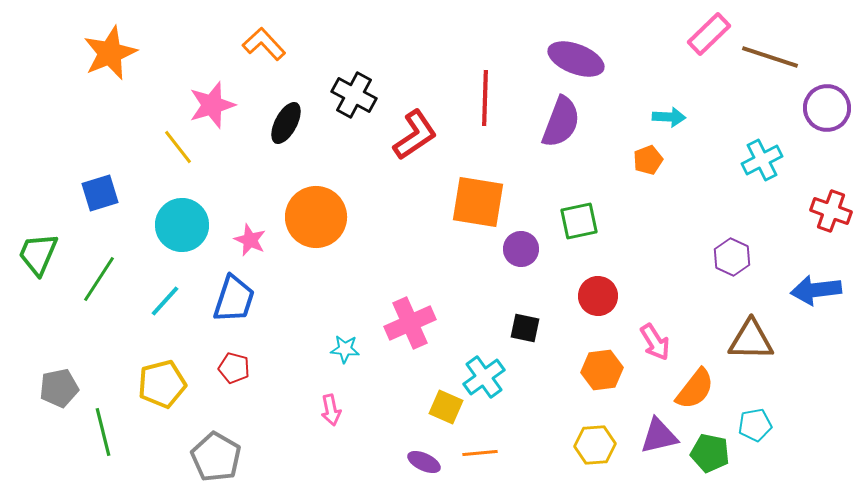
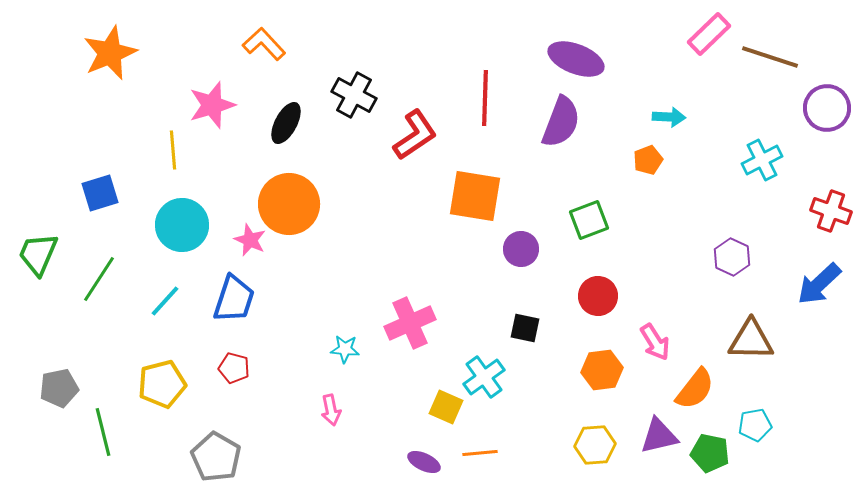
yellow line at (178, 147): moved 5 px left, 3 px down; rotated 33 degrees clockwise
orange square at (478, 202): moved 3 px left, 6 px up
orange circle at (316, 217): moved 27 px left, 13 px up
green square at (579, 221): moved 10 px right, 1 px up; rotated 9 degrees counterclockwise
blue arrow at (816, 290): moved 3 px right, 6 px up; rotated 36 degrees counterclockwise
